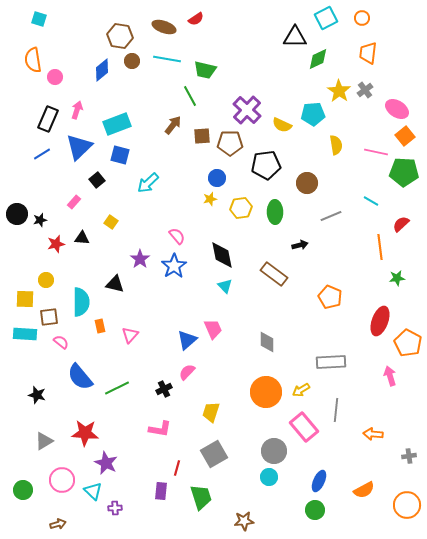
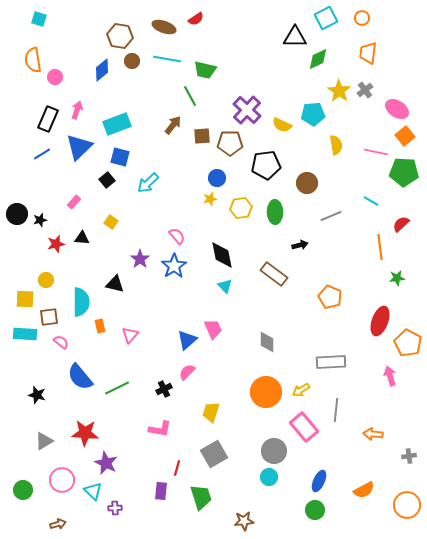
blue square at (120, 155): moved 2 px down
black square at (97, 180): moved 10 px right
